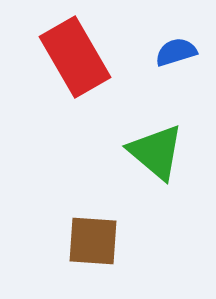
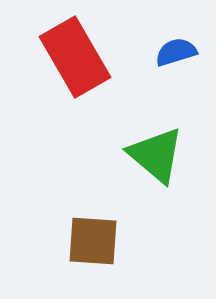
green triangle: moved 3 px down
